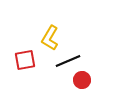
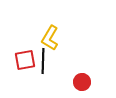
black line: moved 25 px left; rotated 65 degrees counterclockwise
red circle: moved 2 px down
